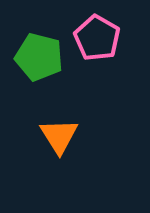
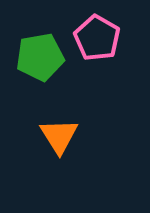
green pentagon: moved 1 px right; rotated 24 degrees counterclockwise
